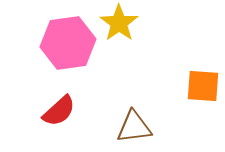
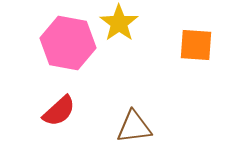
pink hexagon: rotated 18 degrees clockwise
orange square: moved 7 px left, 41 px up
